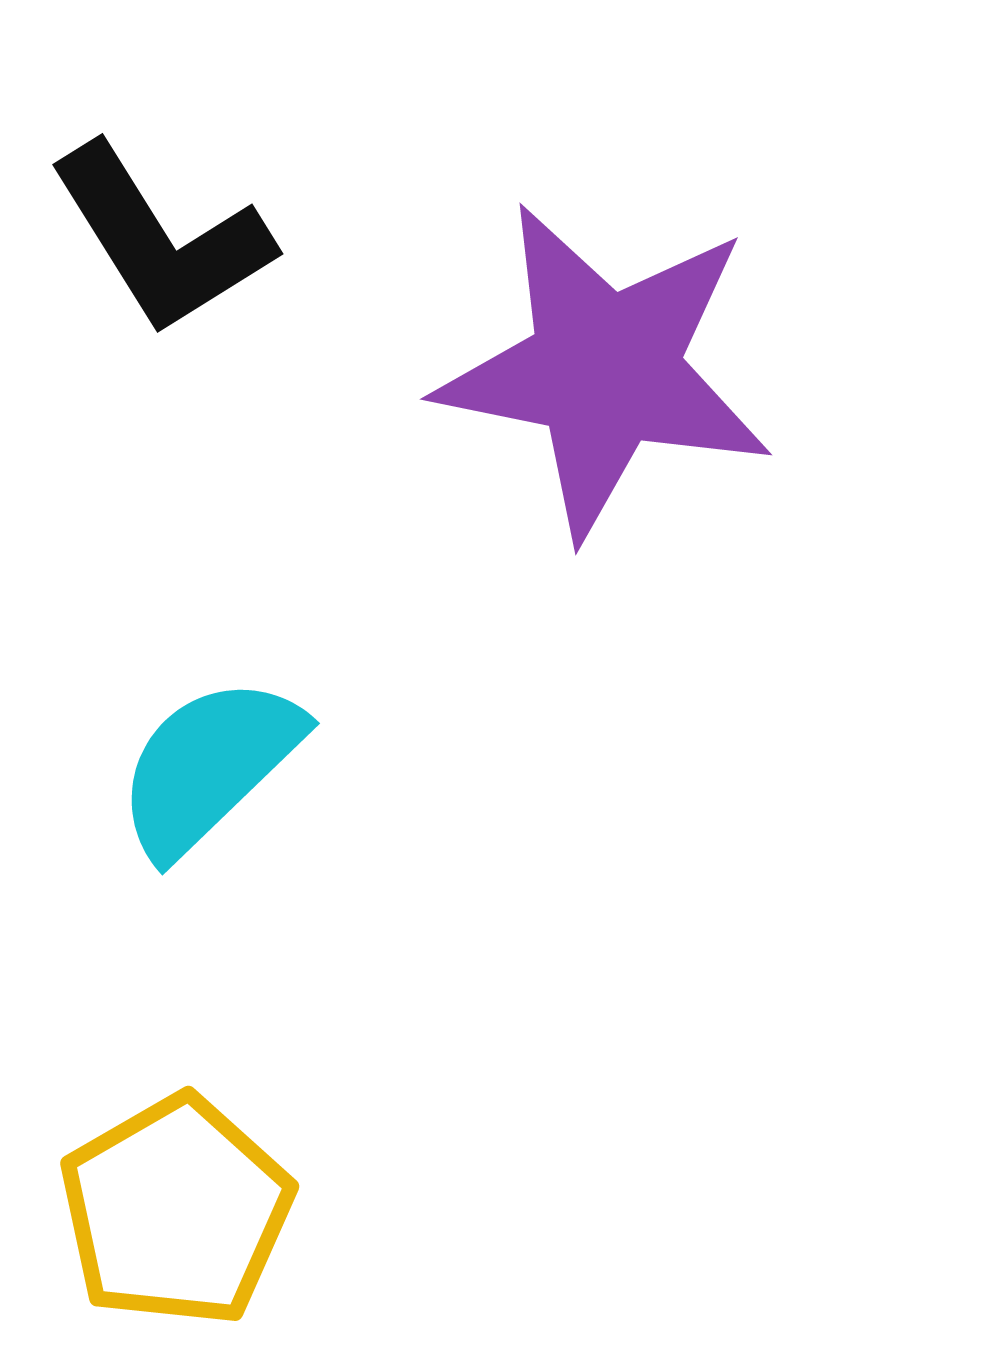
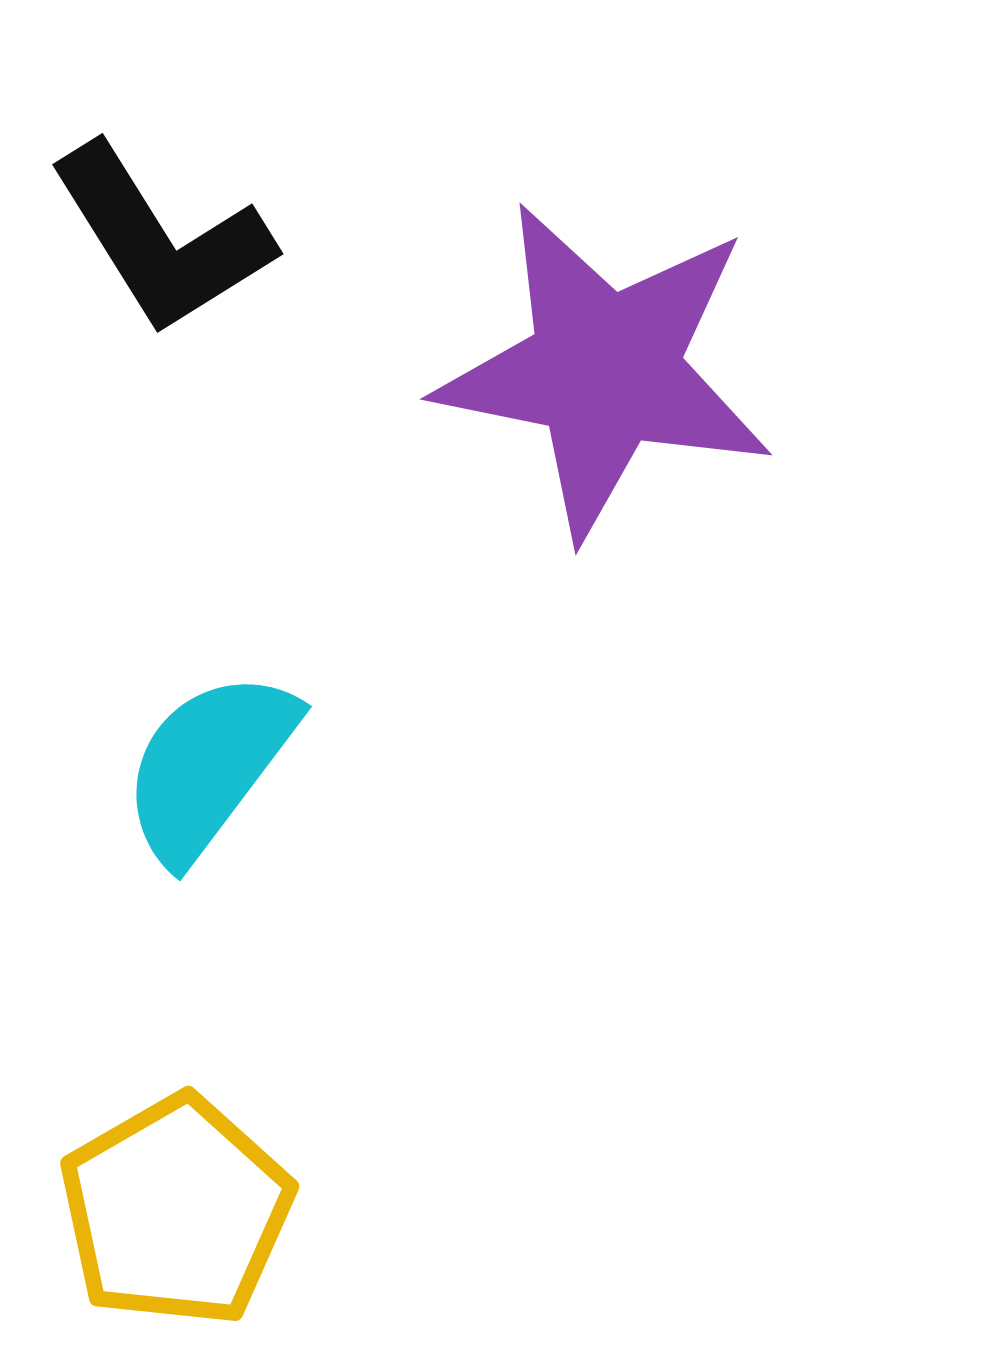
cyan semicircle: rotated 9 degrees counterclockwise
